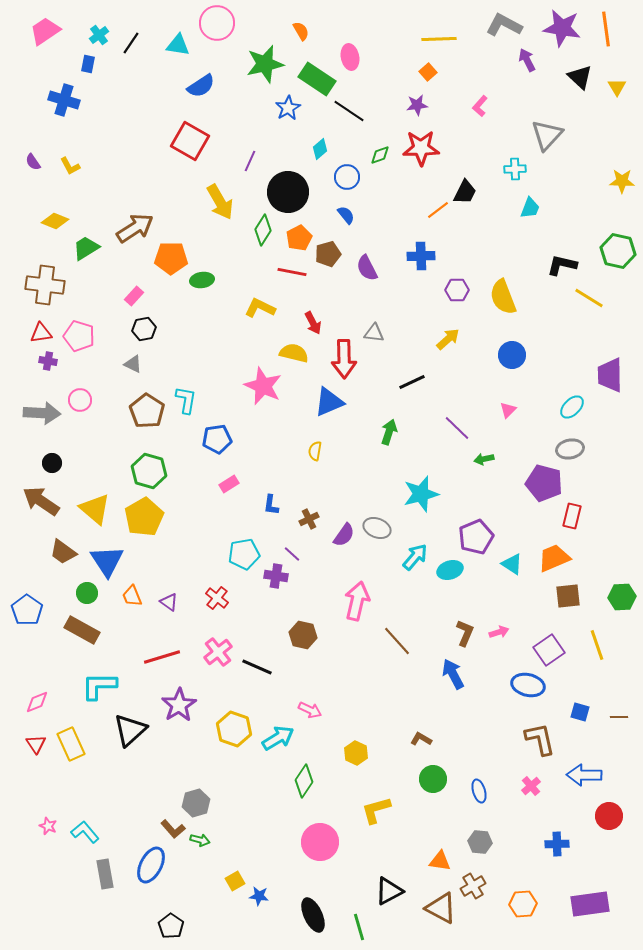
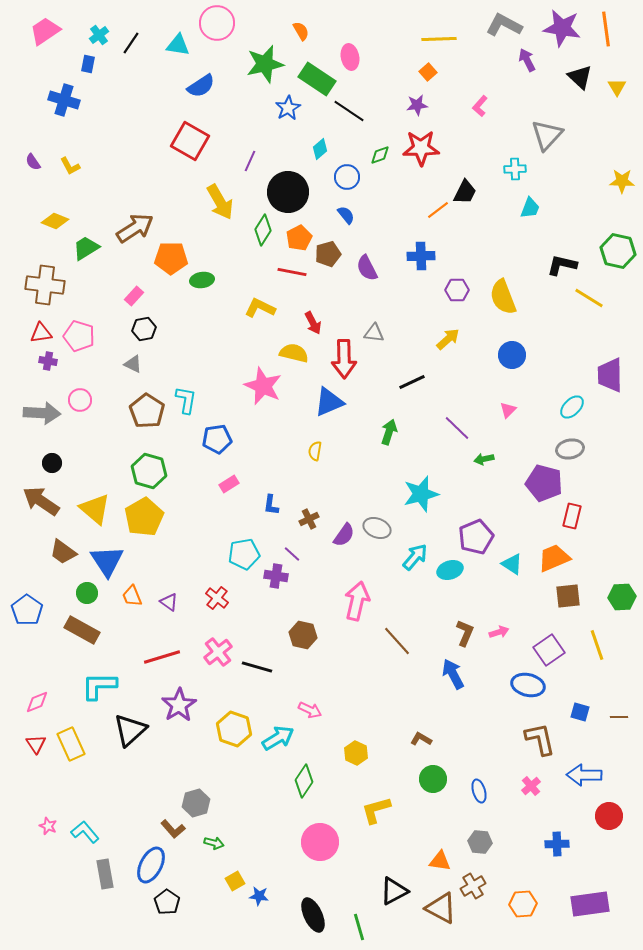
black line at (257, 667): rotated 8 degrees counterclockwise
green arrow at (200, 840): moved 14 px right, 3 px down
black triangle at (389, 891): moved 5 px right
black pentagon at (171, 926): moved 4 px left, 24 px up
